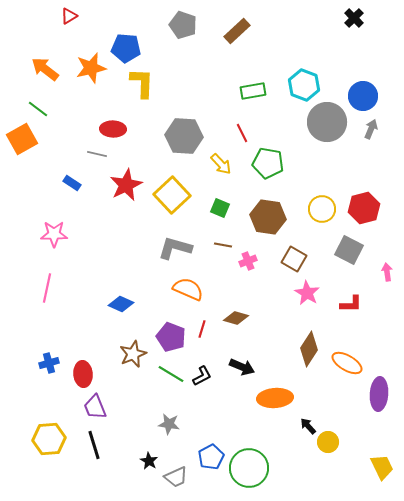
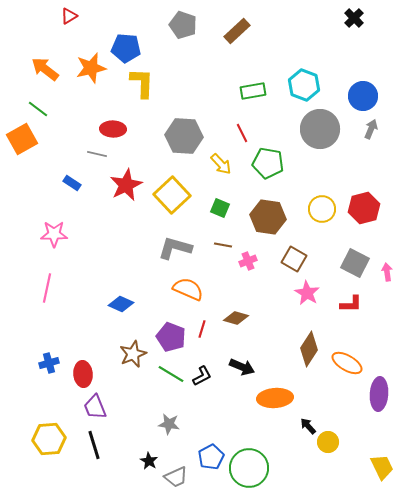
gray circle at (327, 122): moved 7 px left, 7 px down
gray square at (349, 250): moved 6 px right, 13 px down
